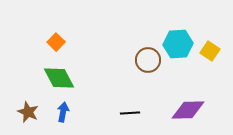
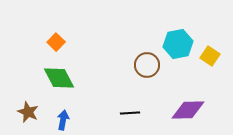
cyan hexagon: rotated 8 degrees counterclockwise
yellow square: moved 5 px down
brown circle: moved 1 px left, 5 px down
blue arrow: moved 8 px down
